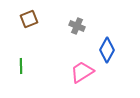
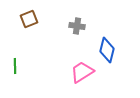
gray cross: rotated 14 degrees counterclockwise
blue diamond: rotated 15 degrees counterclockwise
green line: moved 6 px left
